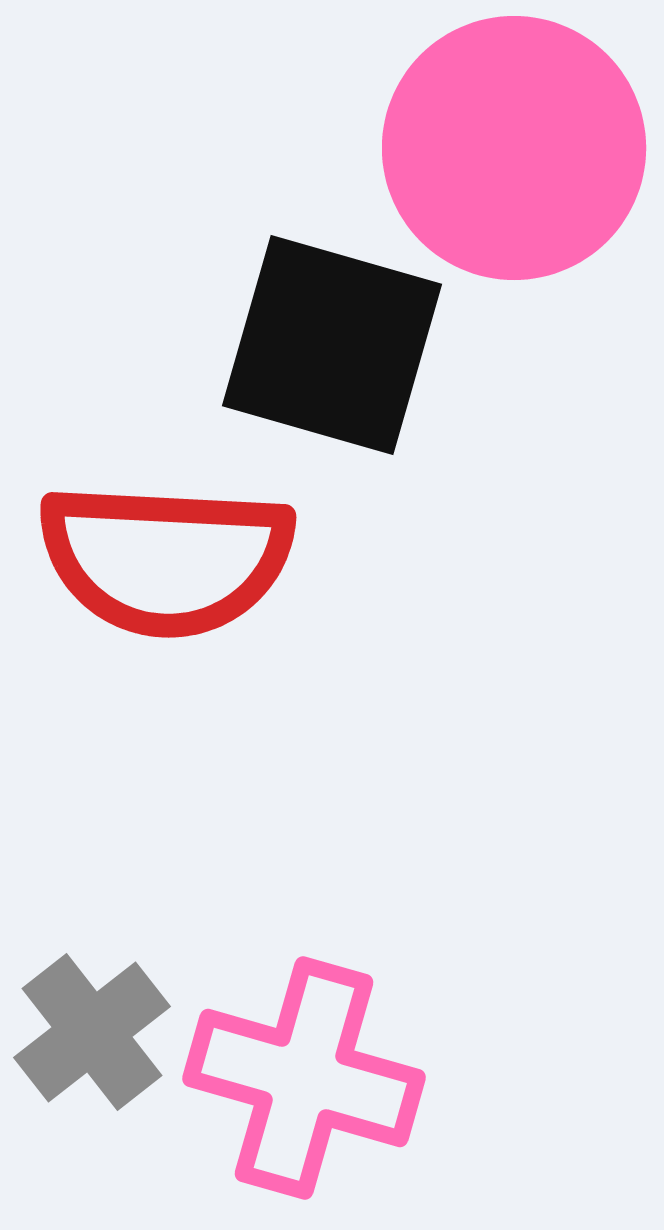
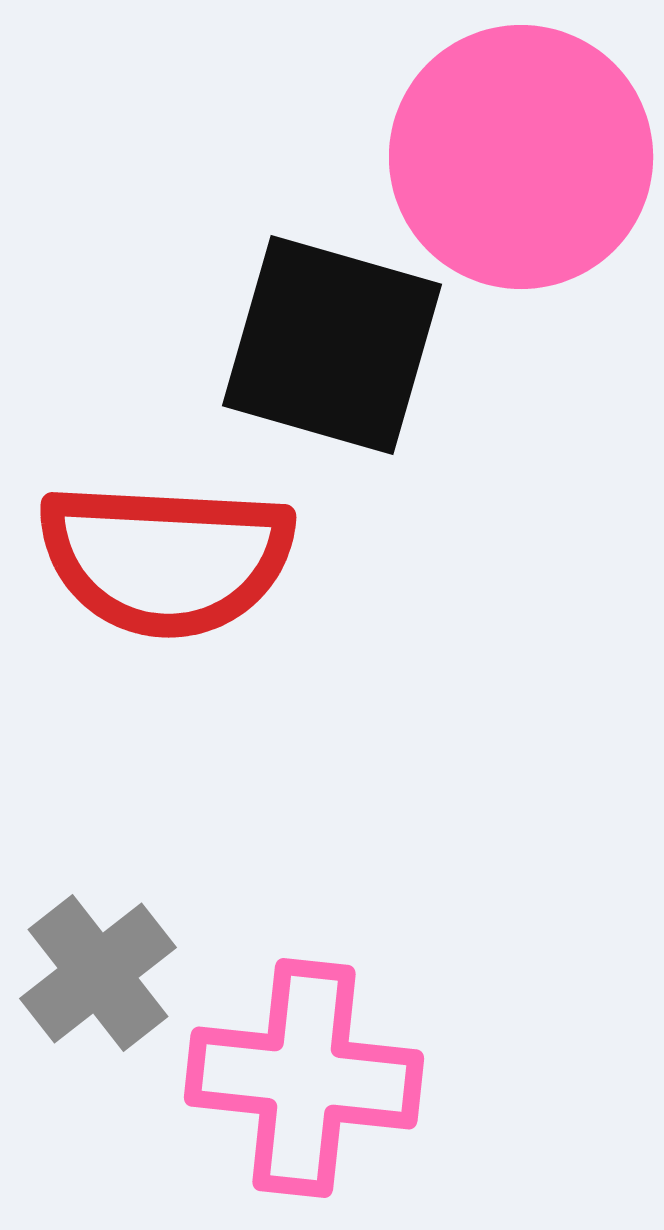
pink circle: moved 7 px right, 9 px down
gray cross: moved 6 px right, 59 px up
pink cross: rotated 10 degrees counterclockwise
